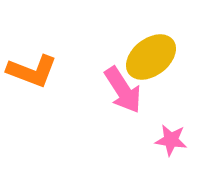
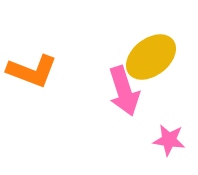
pink arrow: moved 1 px right, 1 px down; rotated 15 degrees clockwise
pink star: moved 2 px left
